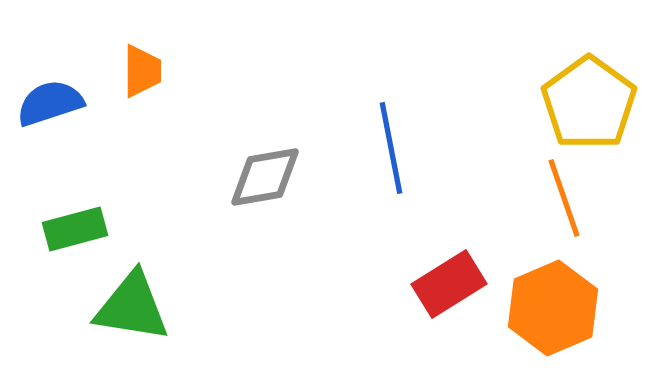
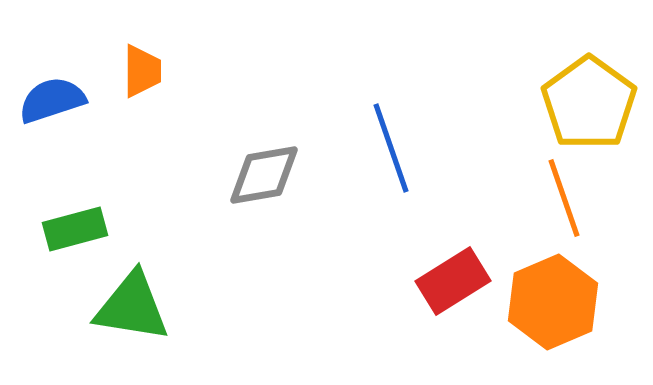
blue semicircle: moved 2 px right, 3 px up
blue line: rotated 8 degrees counterclockwise
gray diamond: moved 1 px left, 2 px up
red rectangle: moved 4 px right, 3 px up
orange hexagon: moved 6 px up
